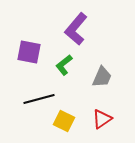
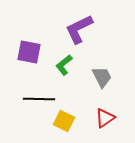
purple L-shape: moved 3 px right; rotated 24 degrees clockwise
gray trapezoid: rotated 50 degrees counterclockwise
black line: rotated 16 degrees clockwise
red triangle: moved 3 px right, 1 px up
